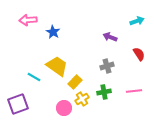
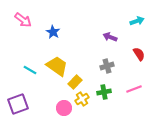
pink arrow: moved 5 px left; rotated 138 degrees counterclockwise
cyan line: moved 4 px left, 7 px up
pink line: moved 2 px up; rotated 14 degrees counterclockwise
